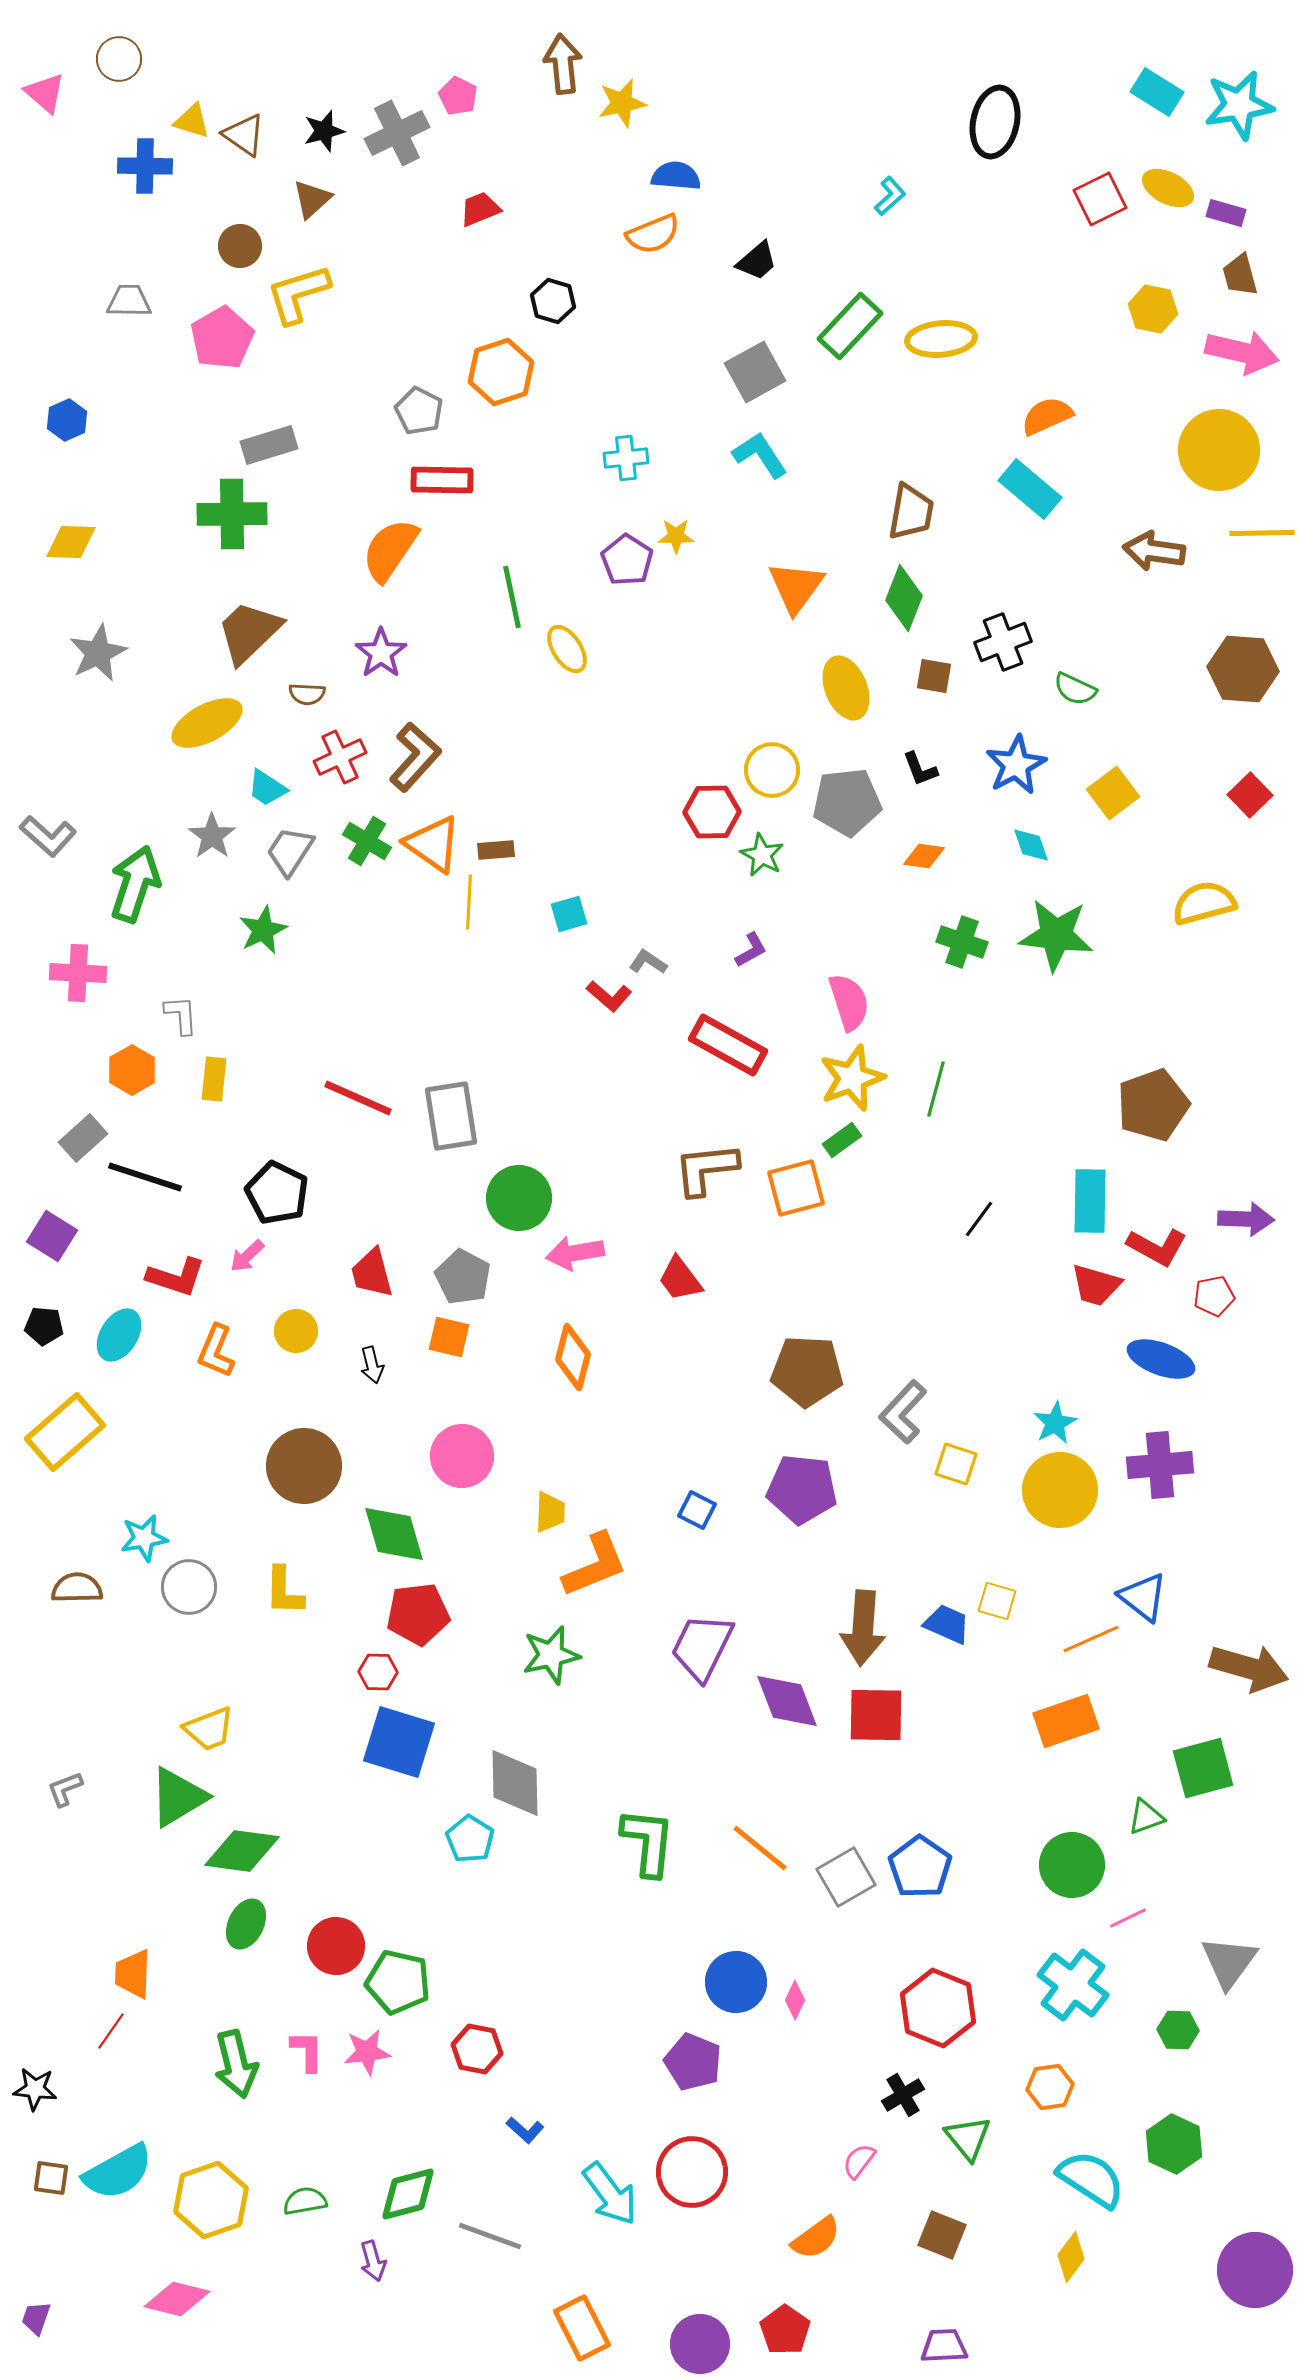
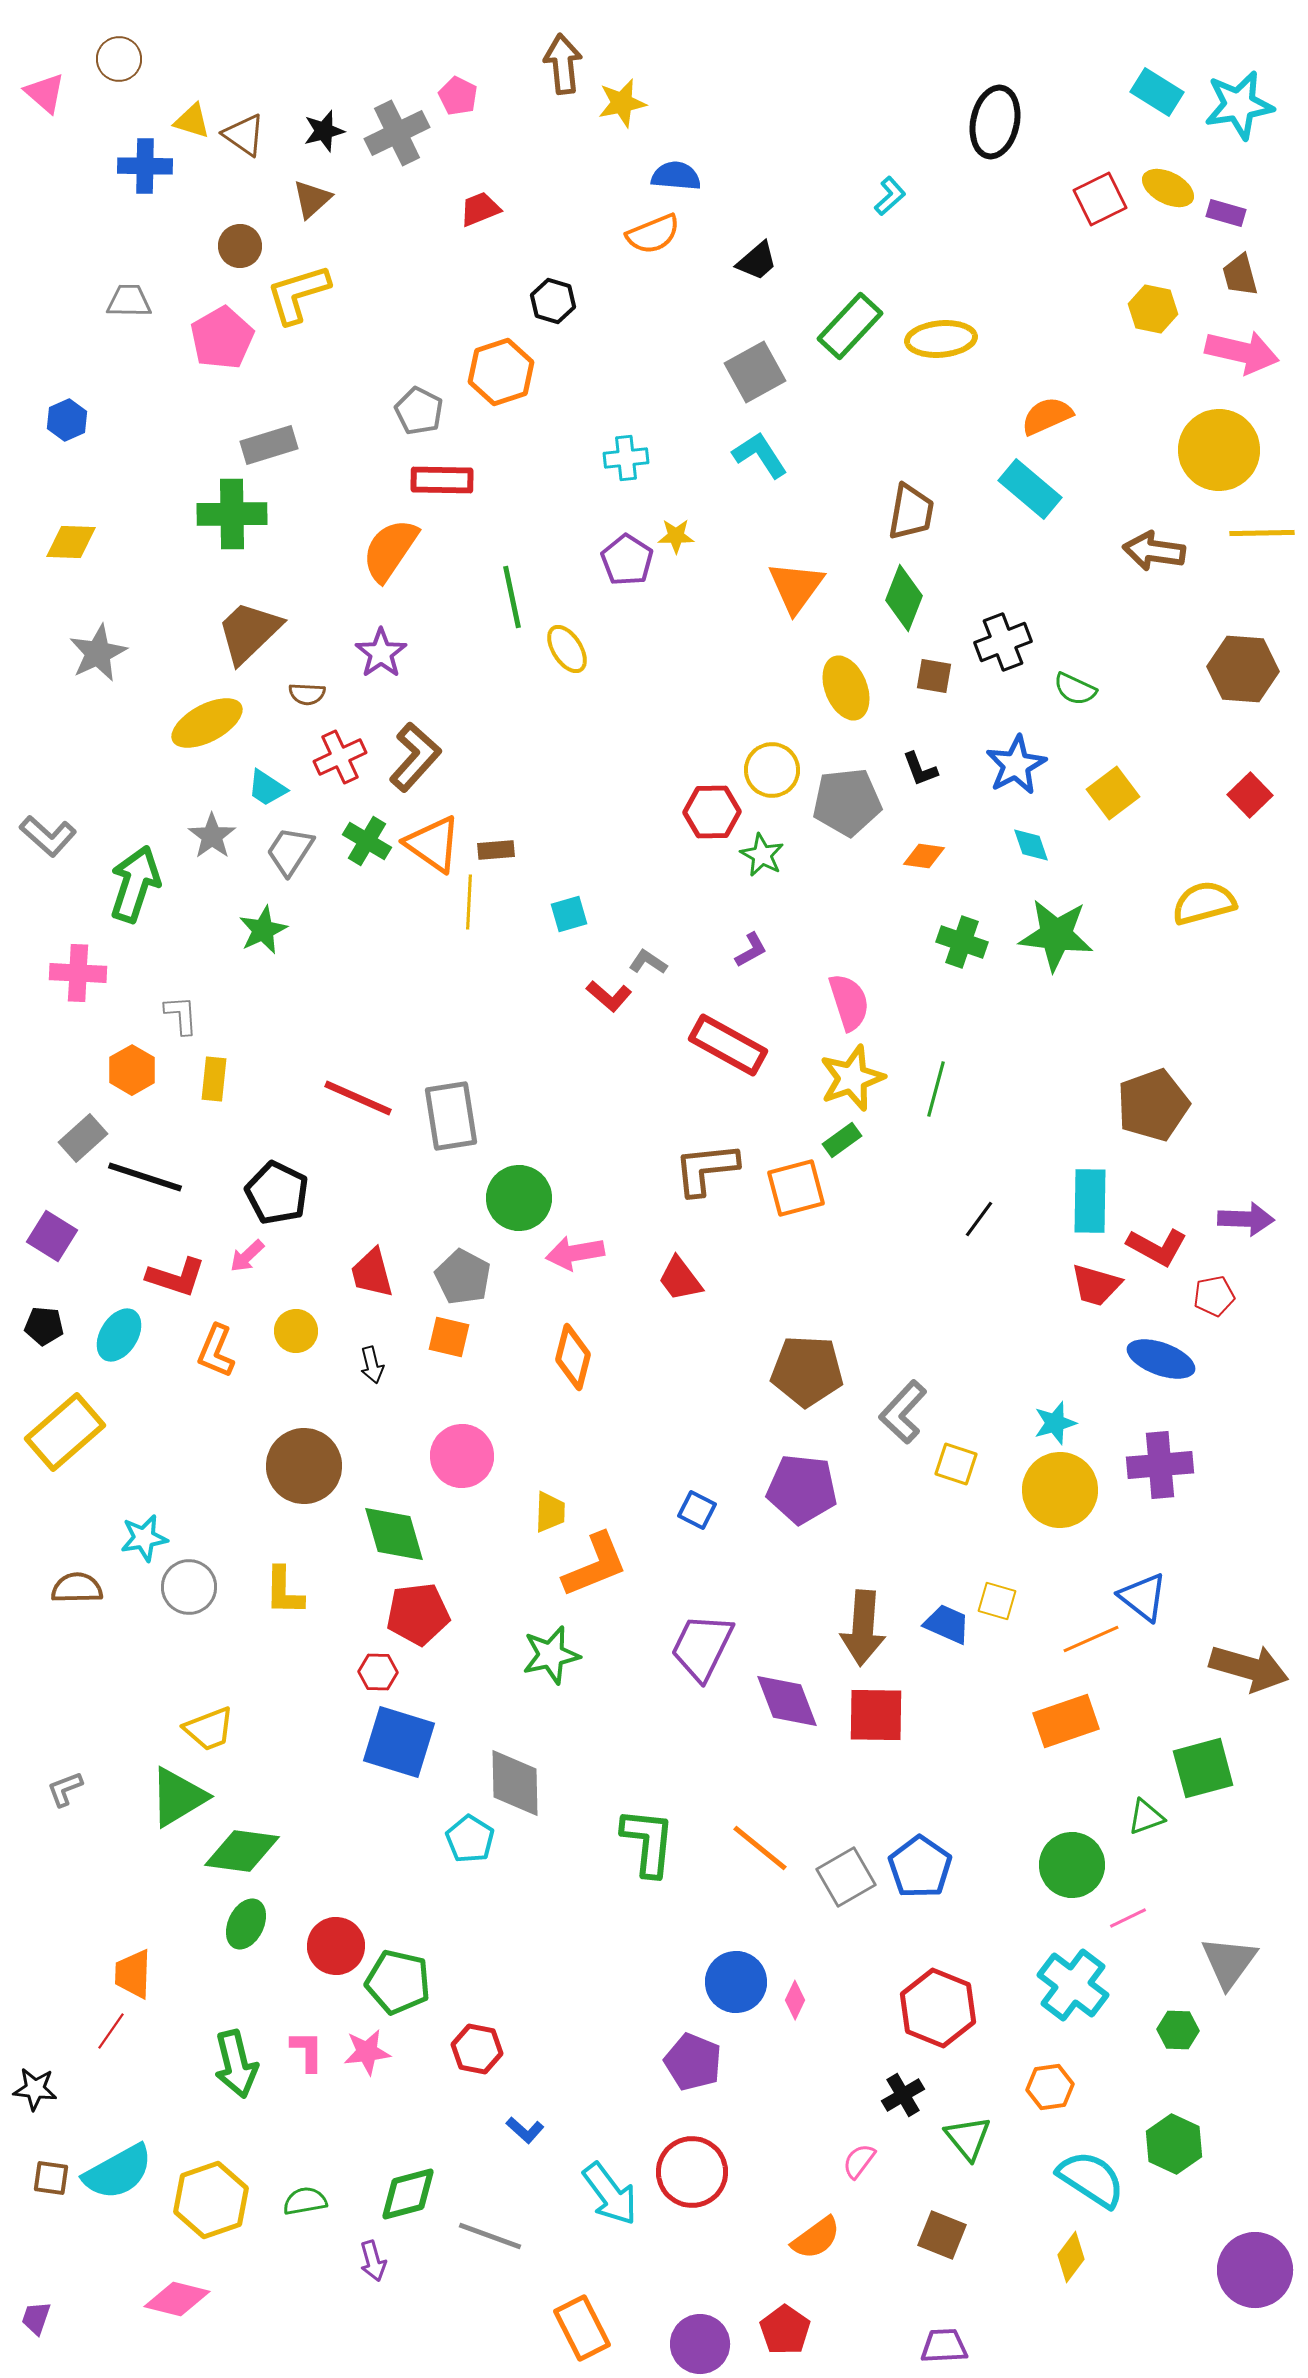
cyan star at (1055, 1423): rotated 12 degrees clockwise
